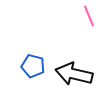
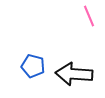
black arrow: rotated 9 degrees counterclockwise
